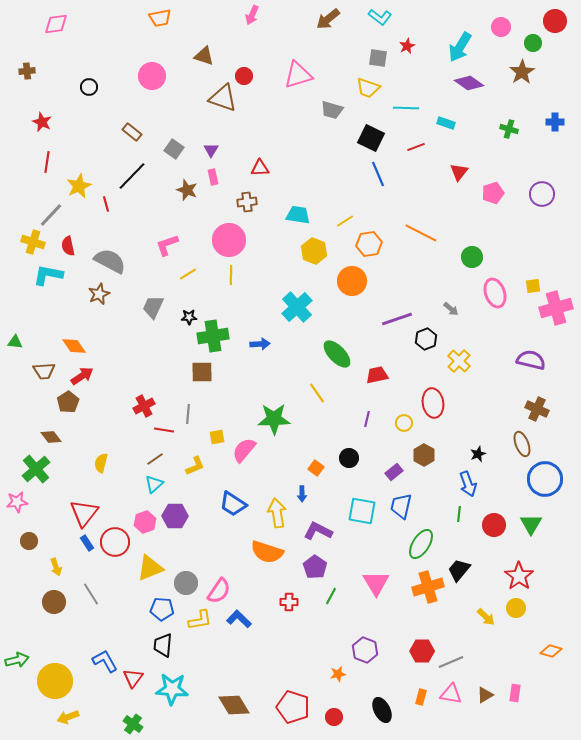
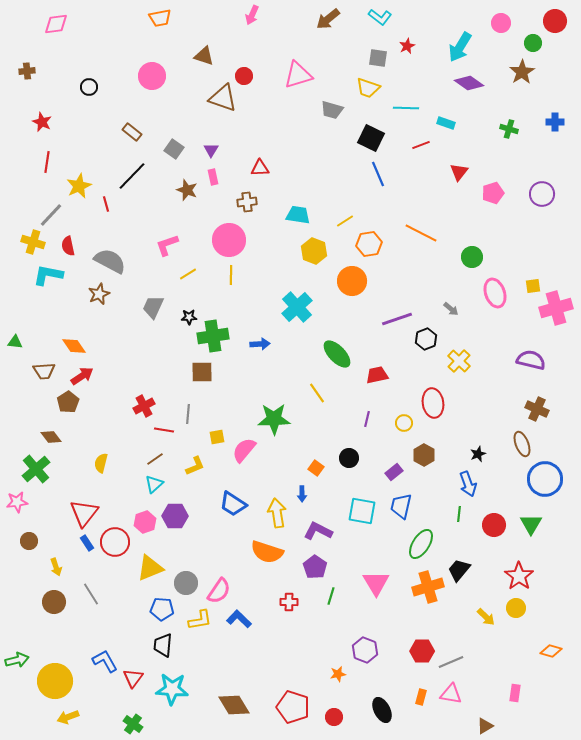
pink circle at (501, 27): moved 4 px up
red line at (416, 147): moved 5 px right, 2 px up
green line at (331, 596): rotated 12 degrees counterclockwise
brown triangle at (485, 695): moved 31 px down
